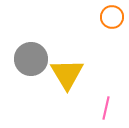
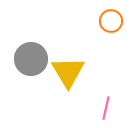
orange circle: moved 1 px left, 4 px down
yellow triangle: moved 1 px right, 2 px up
